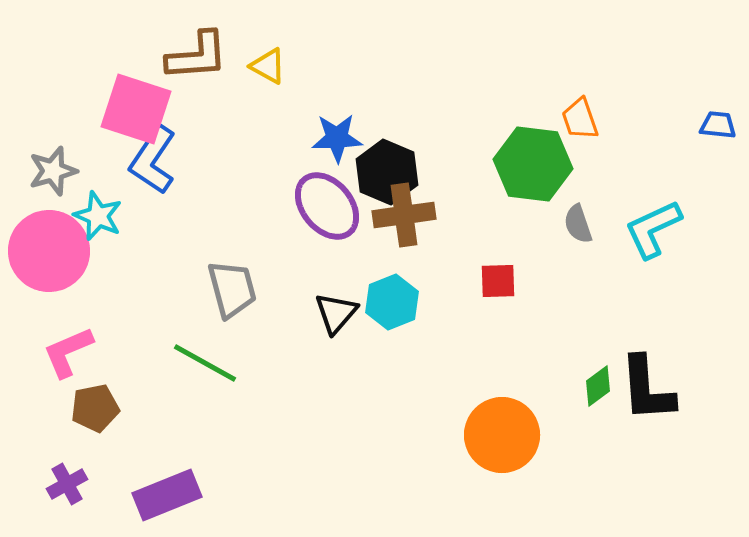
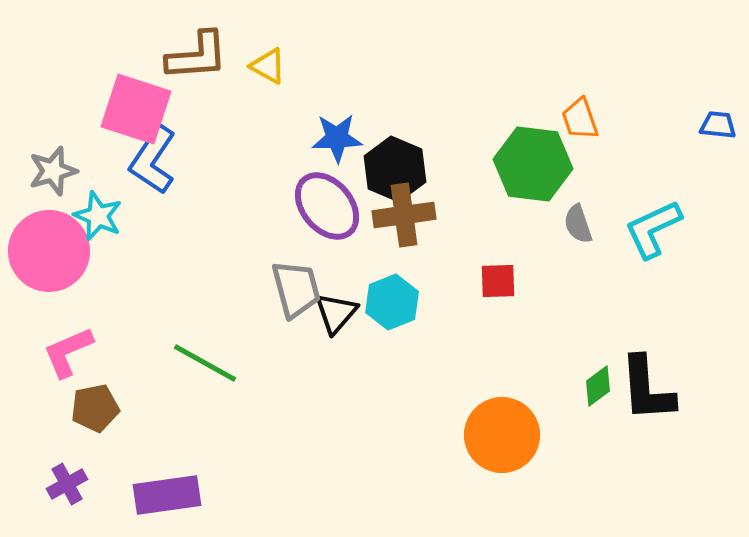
black hexagon: moved 8 px right, 3 px up
gray trapezoid: moved 64 px right
purple rectangle: rotated 14 degrees clockwise
